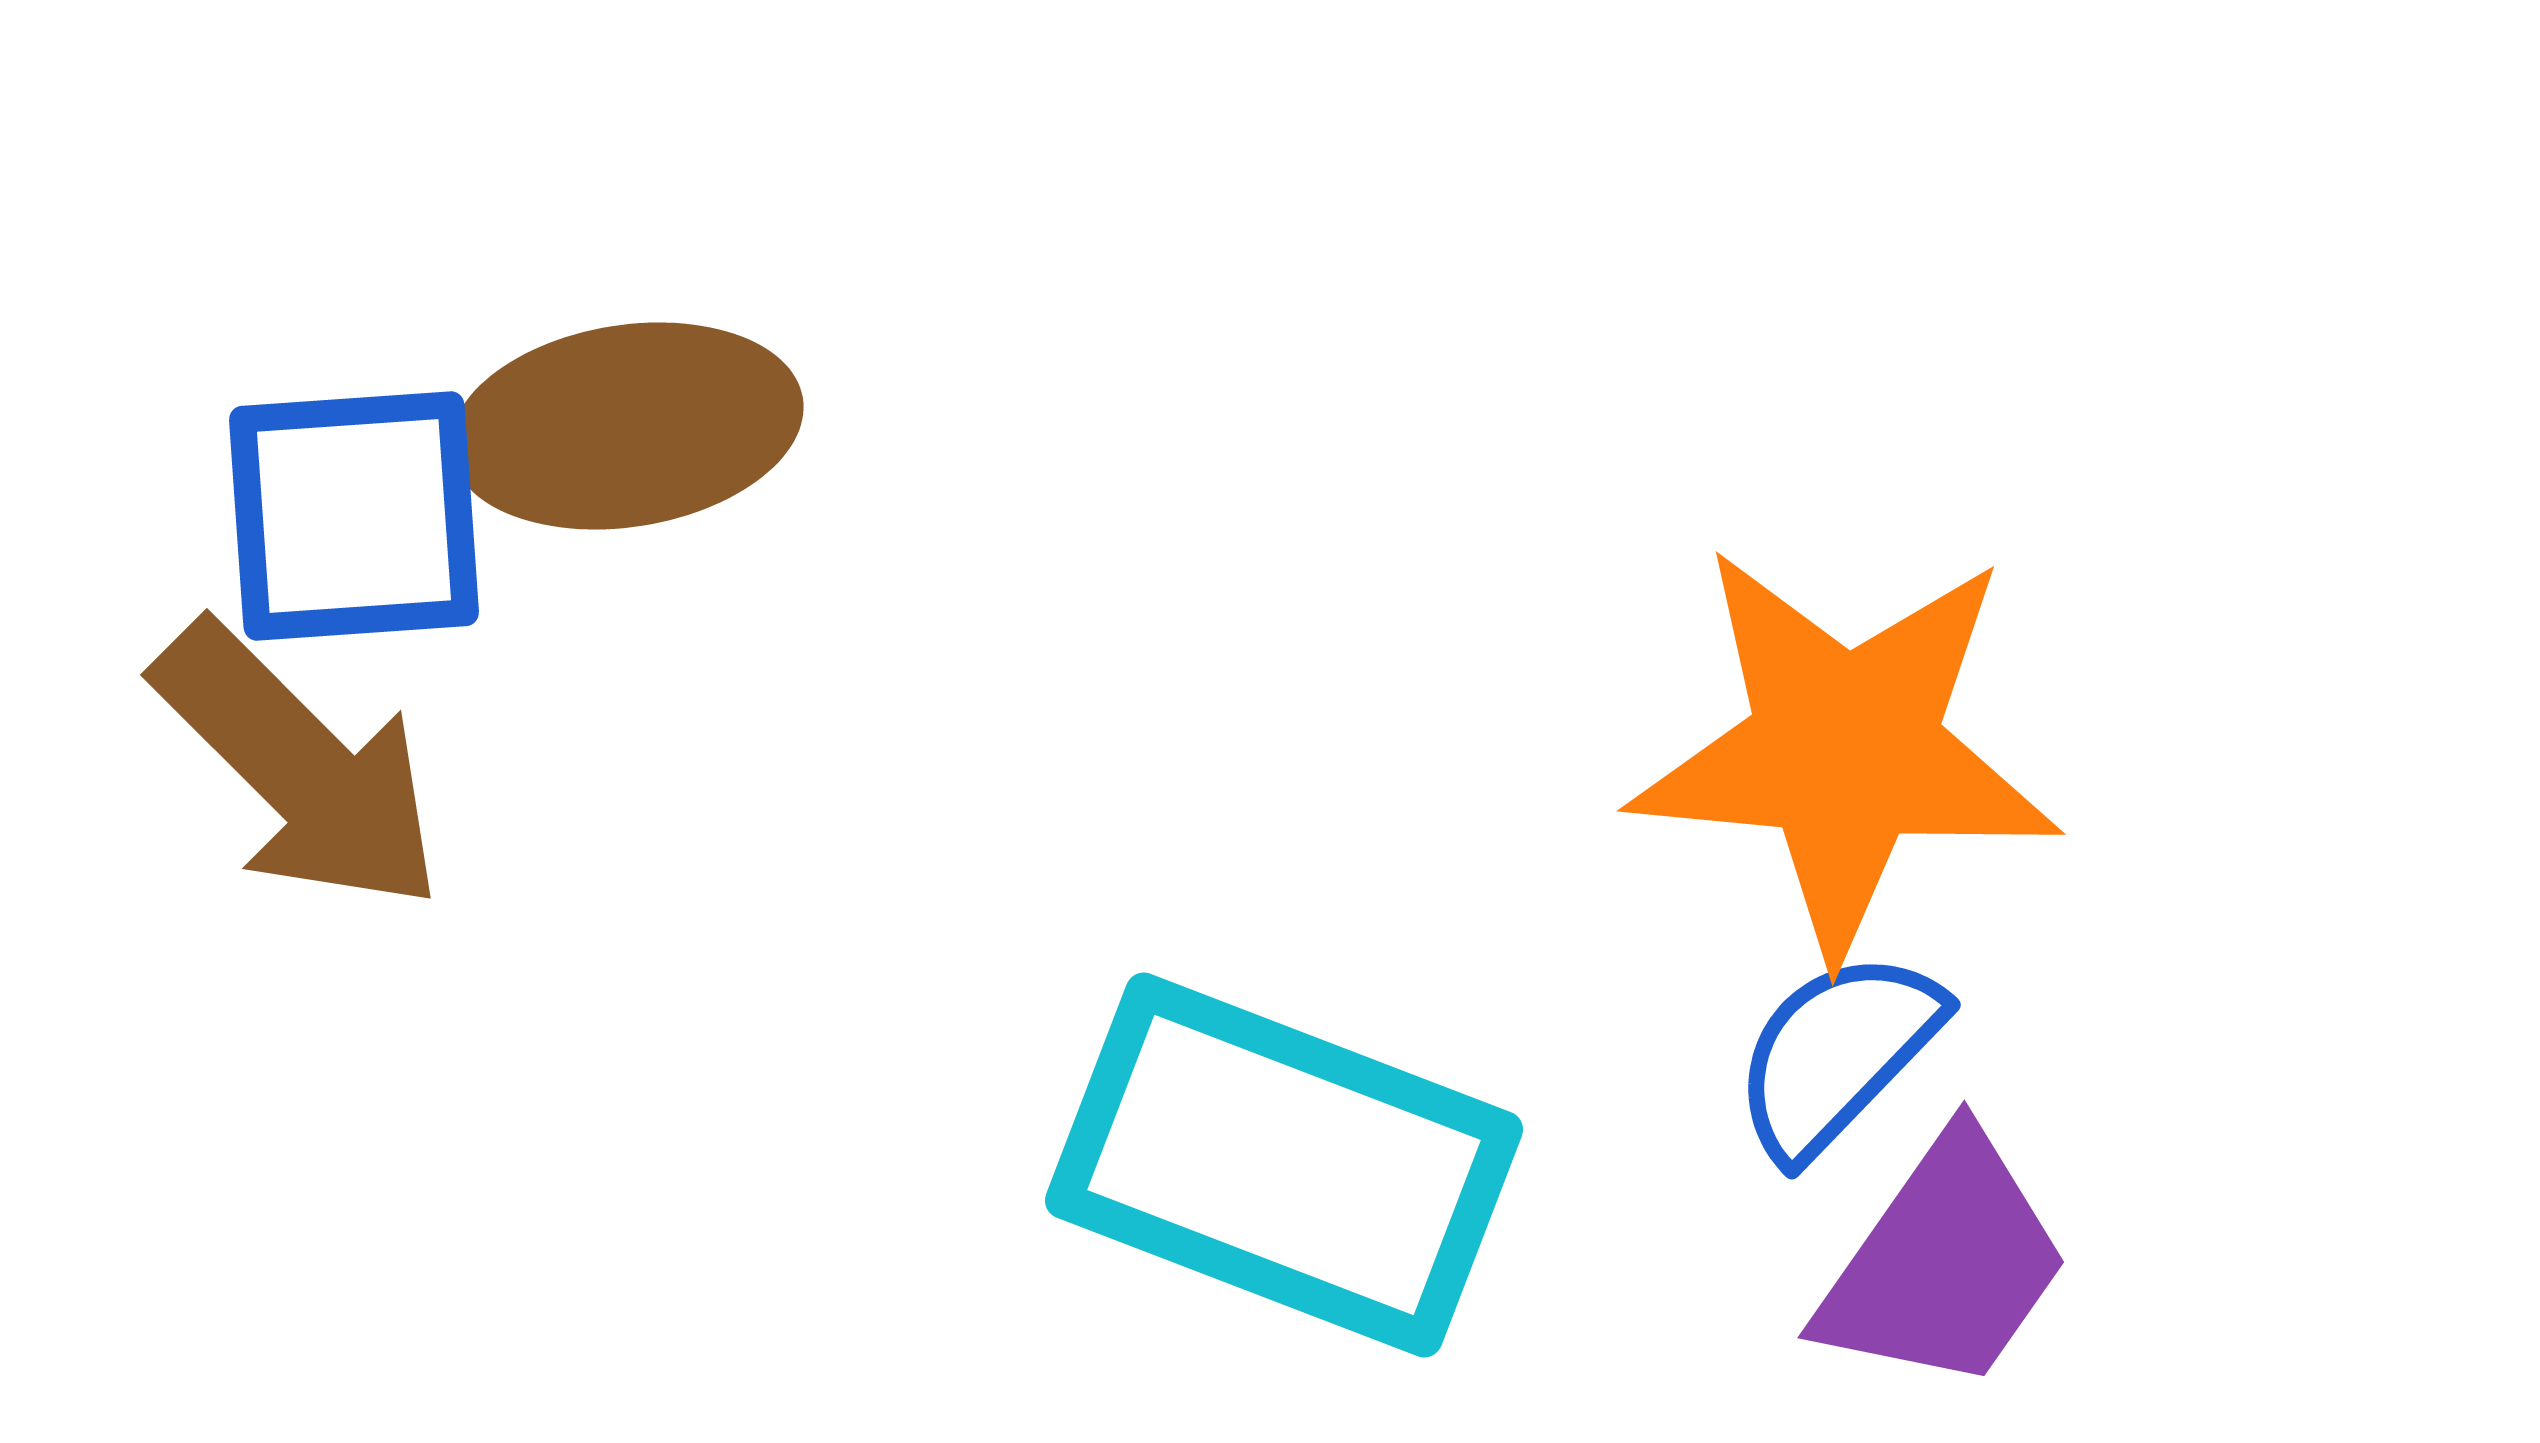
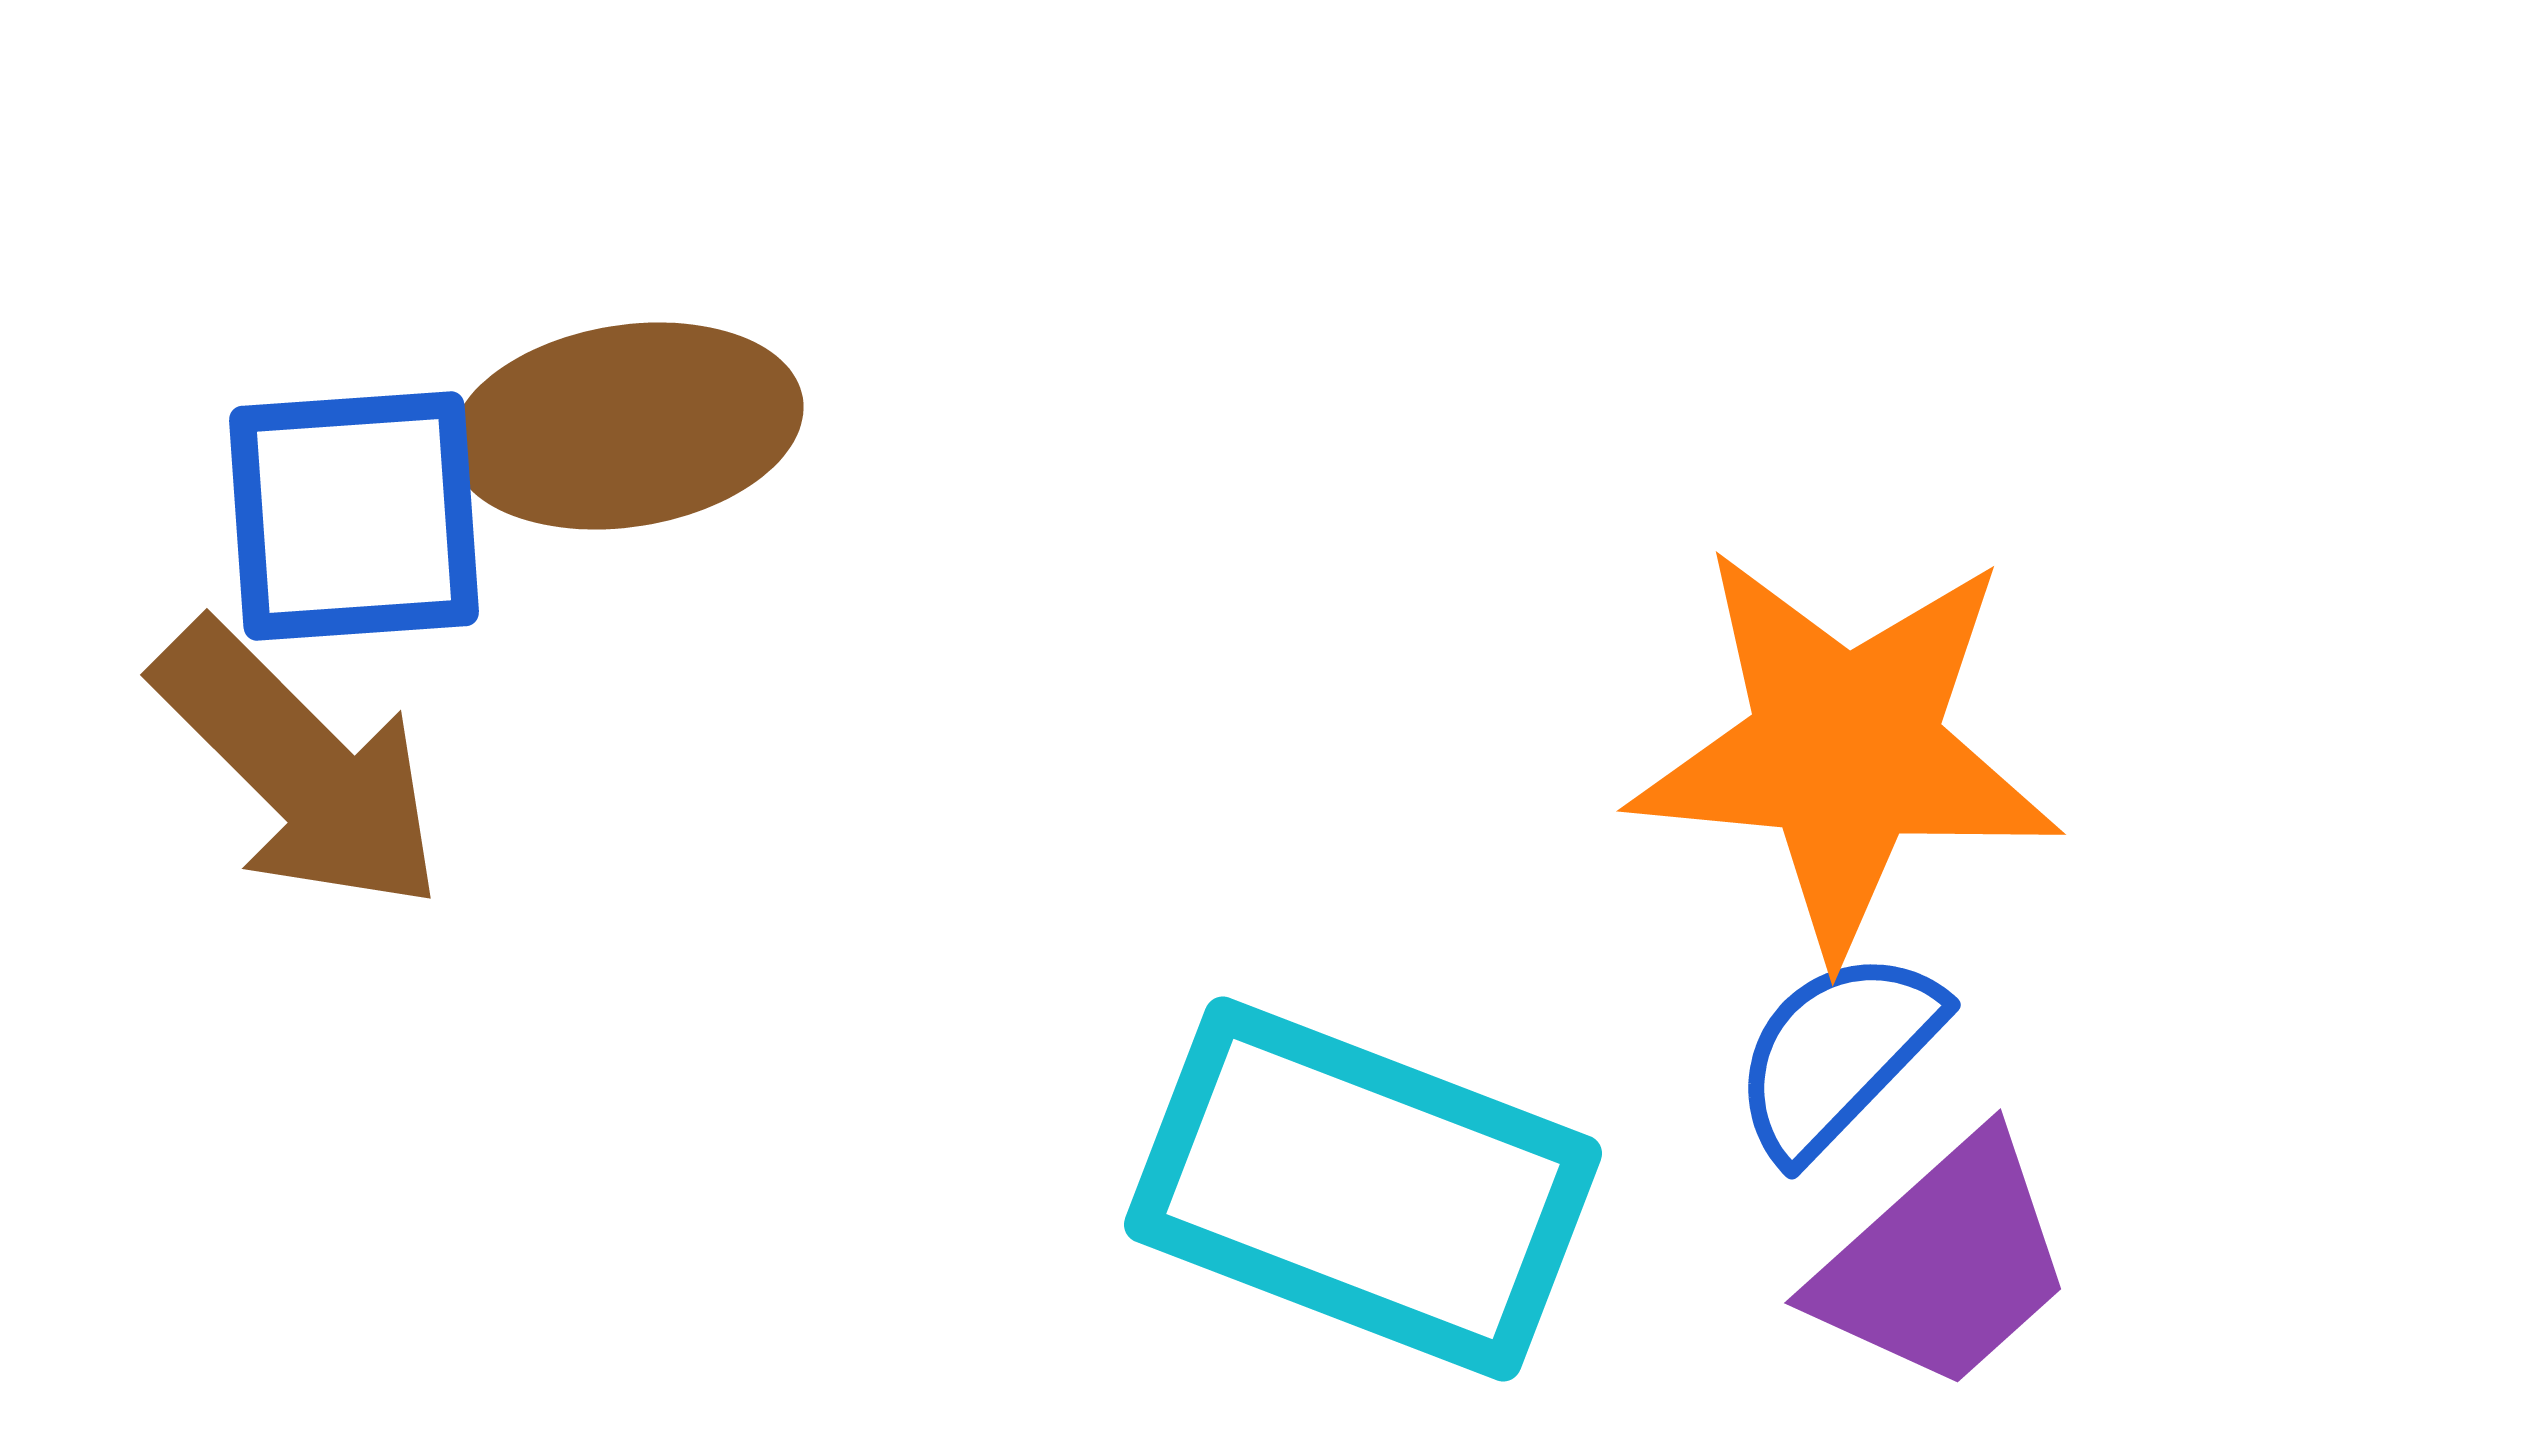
cyan rectangle: moved 79 px right, 24 px down
purple trapezoid: rotated 13 degrees clockwise
